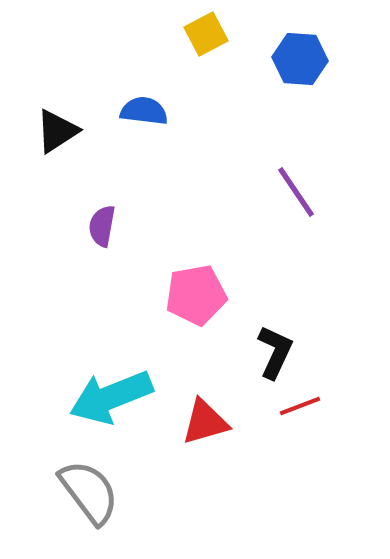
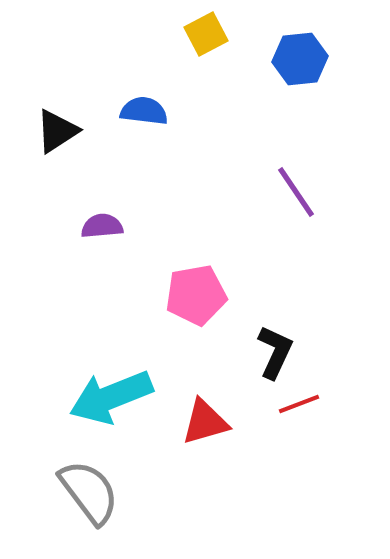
blue hexagon: rotated 10 degrees counterclockwise
purple semicircle: rotated 75 degrees clockwise
red line: moved 1 px left, 2 px up
